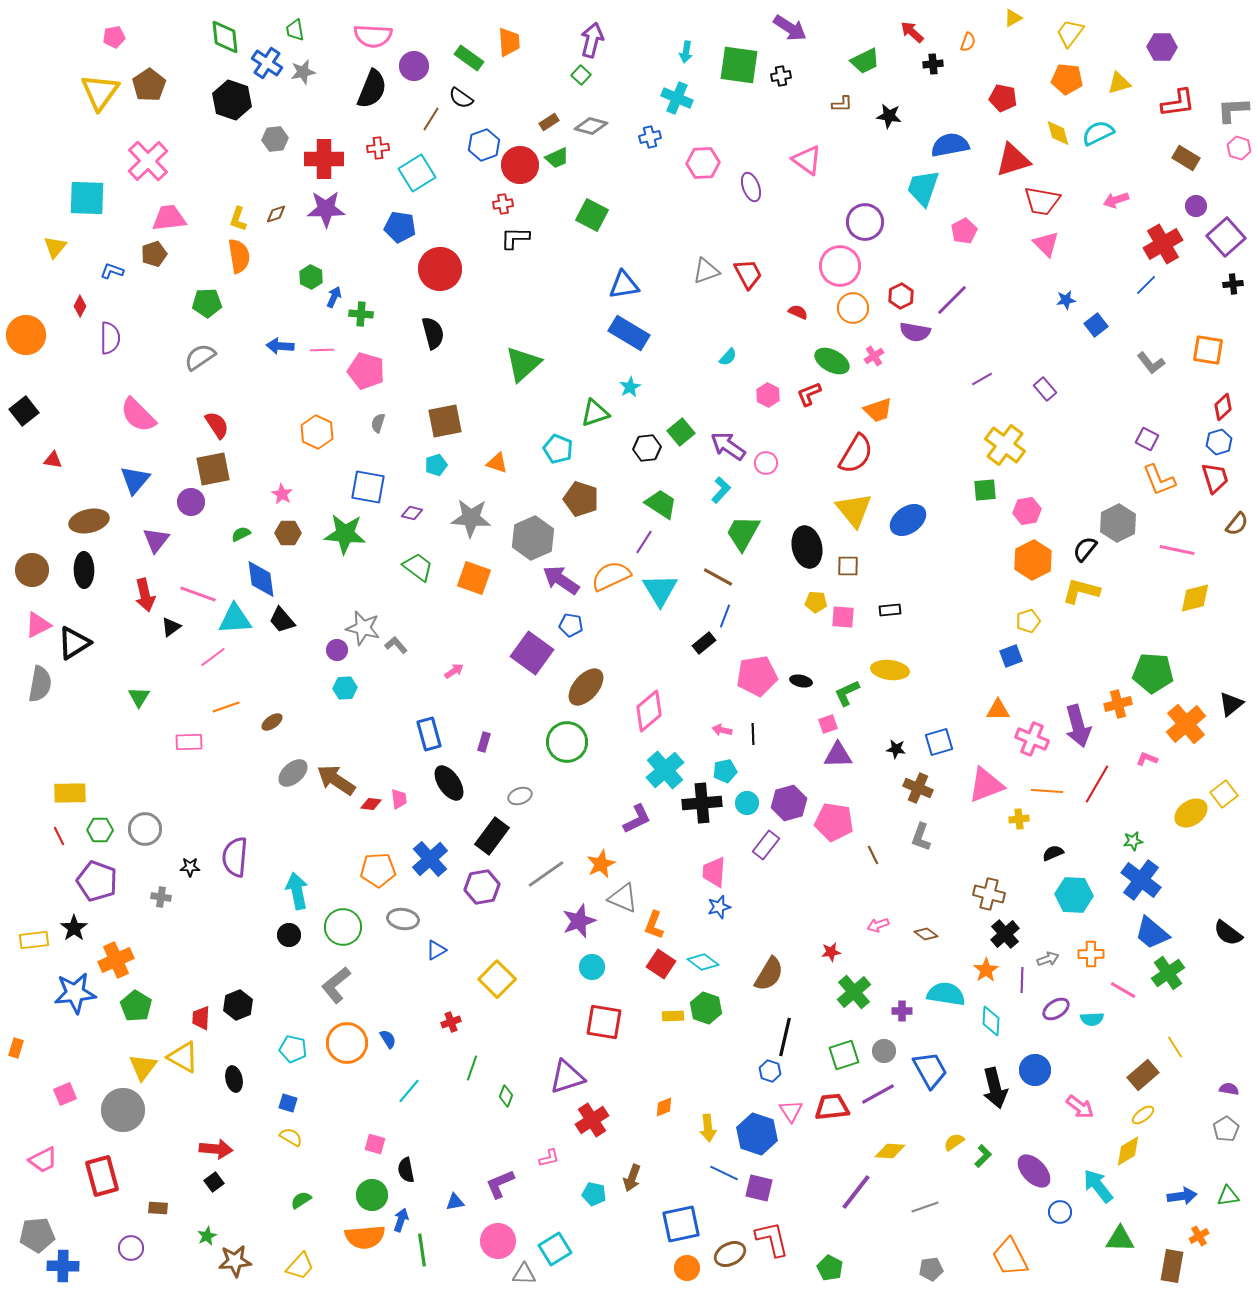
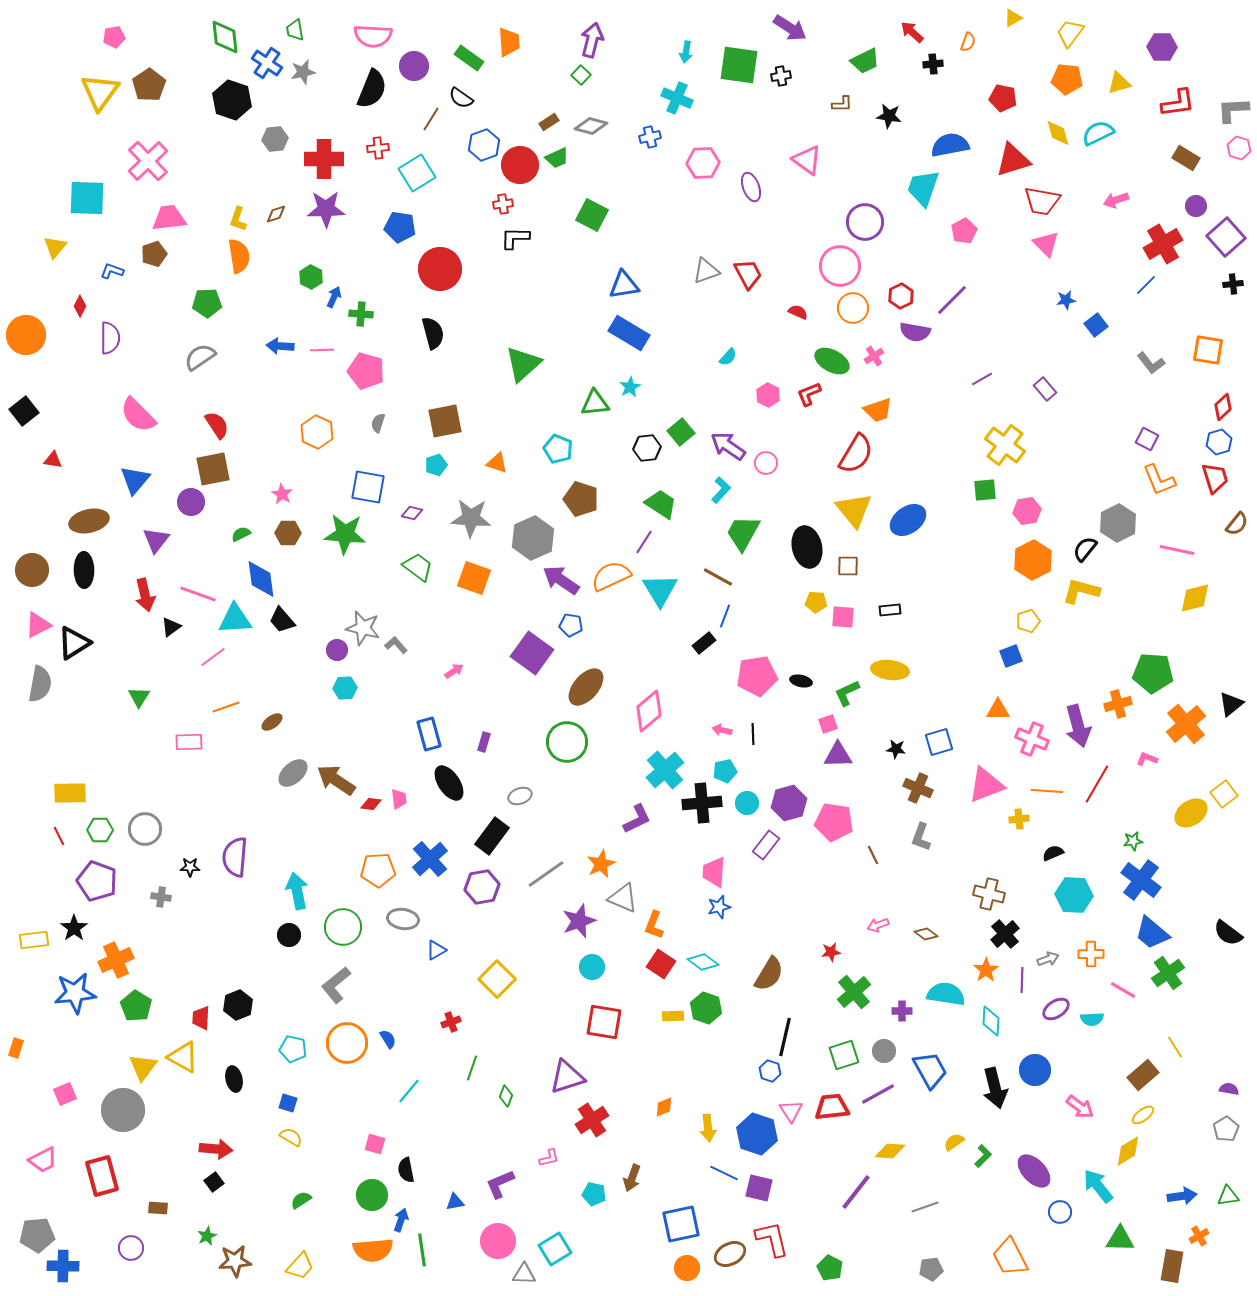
green triangle at (595, 413): moved 10 px up; rotated 12 degrees clockwise
orange semicircle at (365, 1237): moved 8 px right, 13 px down
